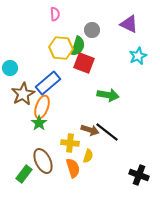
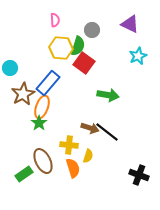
pink semicircle: moved 6 px down
purple triangle: moved 1 px right
red square: rotated 15 degrees clockwise
blue rectangle: rotated 10 degrees counterclockwise
brown arrow: moved 2 px up
yellow cross: moved 1 px left, 2 px down
green rectangle: rotated 18 degrees clockwise
